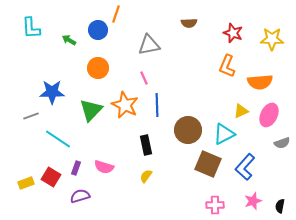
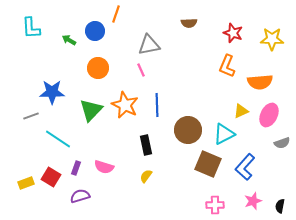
blue circle: moved 3 px left, 1 px down
pink line: moved 3 px left, 8 px up
